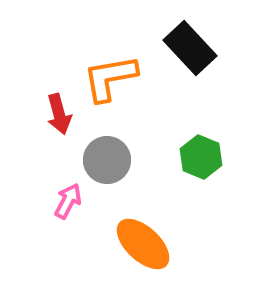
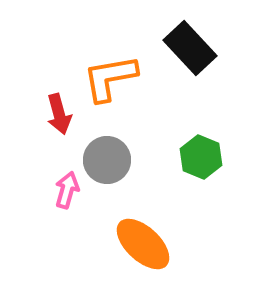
pink arrow: moved 1 px left, 11 px up; rotated 12 degrees counterclockwise
